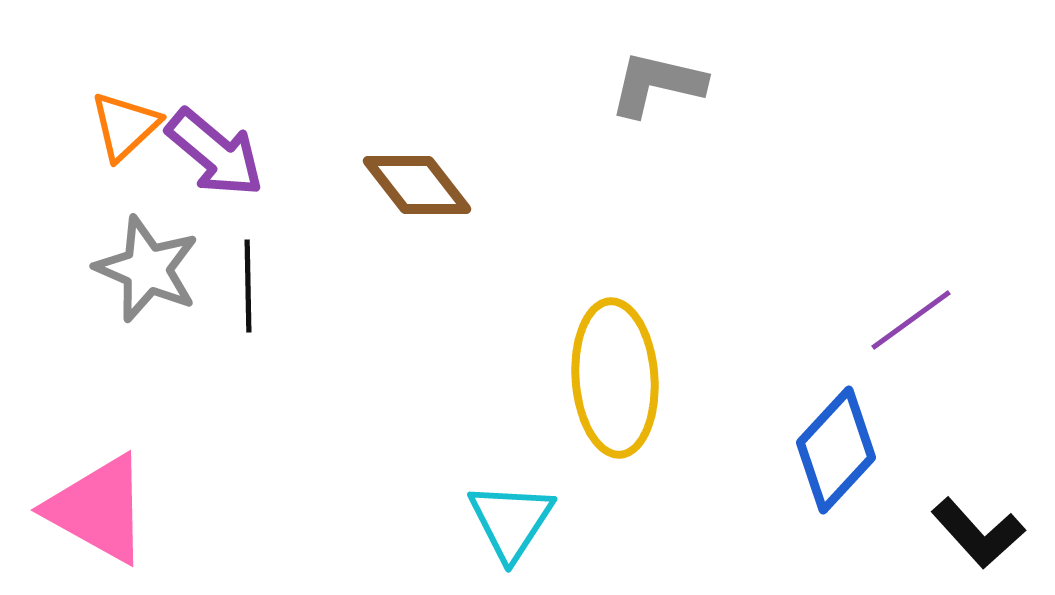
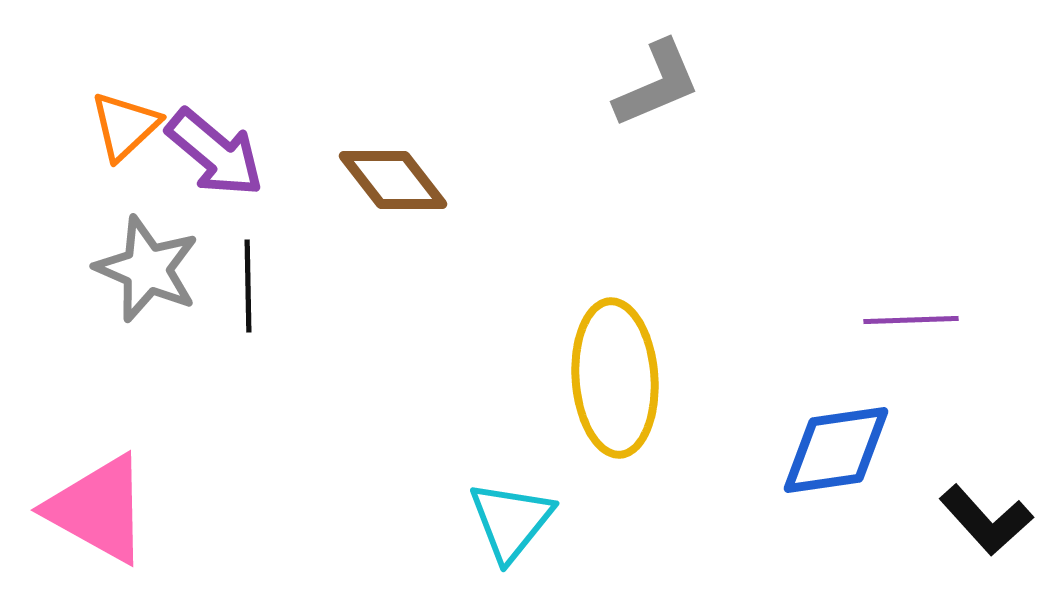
gray L-shape: rotated 144 degrees clockwise
brown diamond: moved 24 px left, 5 px up
purple line: rotated 34 degrees clockwise
blue diamond: rotated 39 degrees clockwise
cyan triangle: rotated 6 degrees clockwise
black L-shape: moved 8 px right, 13 px up
